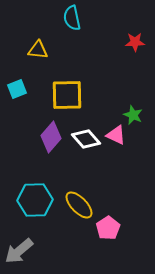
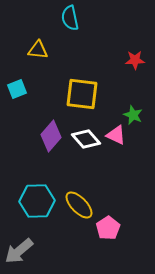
cyan semicircle: moved 2 px left
red star: moved 18 px down
yellow square: moved 15 px right, 1 px up; rotated 8 degrees clockwise
purple diamond: moved 1 px up
cyan hexagon: moved 2 px right, 1 px down
